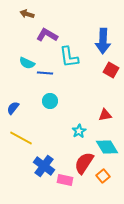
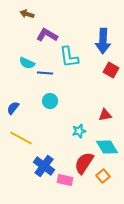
cyan star: rotated 16 degrees clockwise
